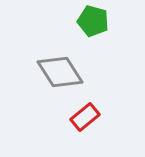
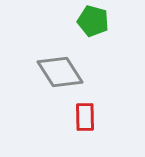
red rectangle: rotated 52 degrees counterclockwise
